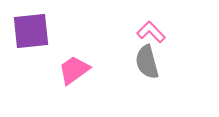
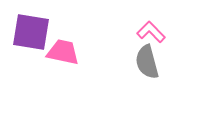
purple square: moved 1 px down; rotated 15 degrees clockwise
pink trapezoid: moved 11 px left, 18 px up; rotated 48 degrees clockwise
